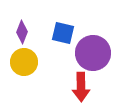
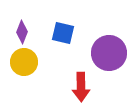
purple circle: moved 16 px right
